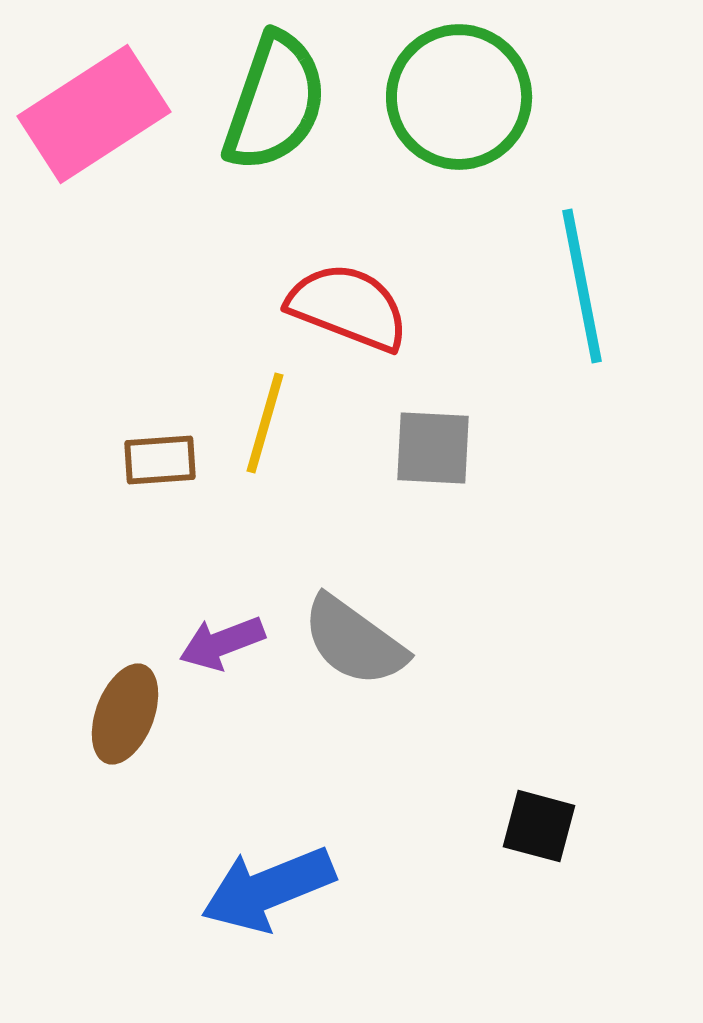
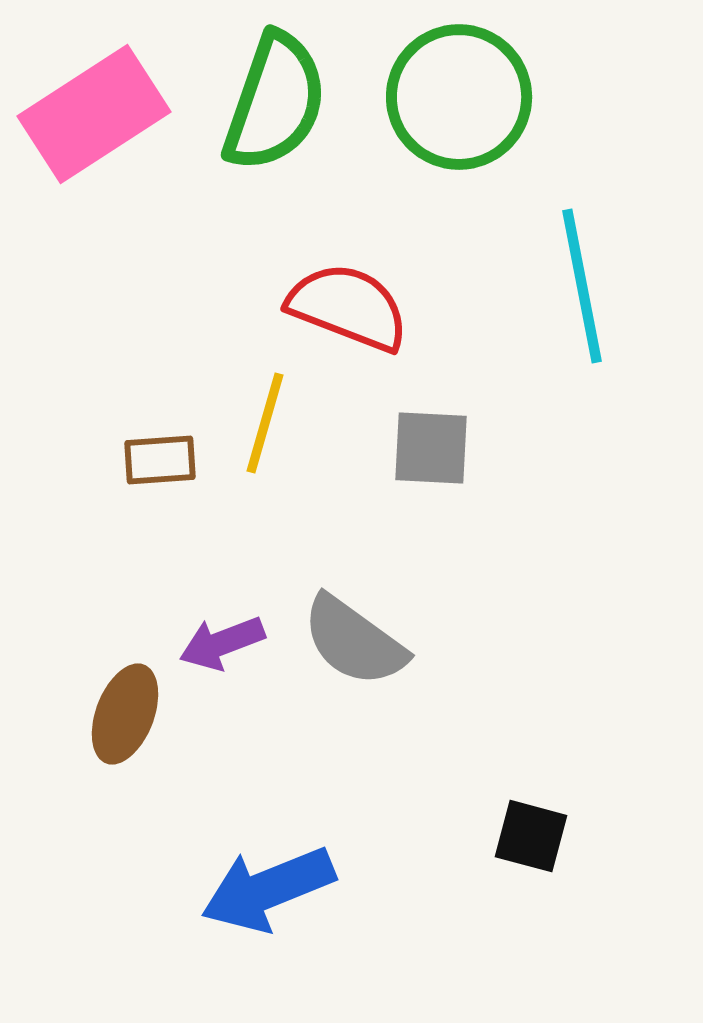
gray square: moved 2 px left
black square: moved 8 px left, 10 px down
